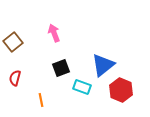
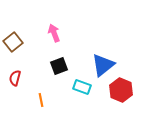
black square: moved 2 px left, 2 px up
